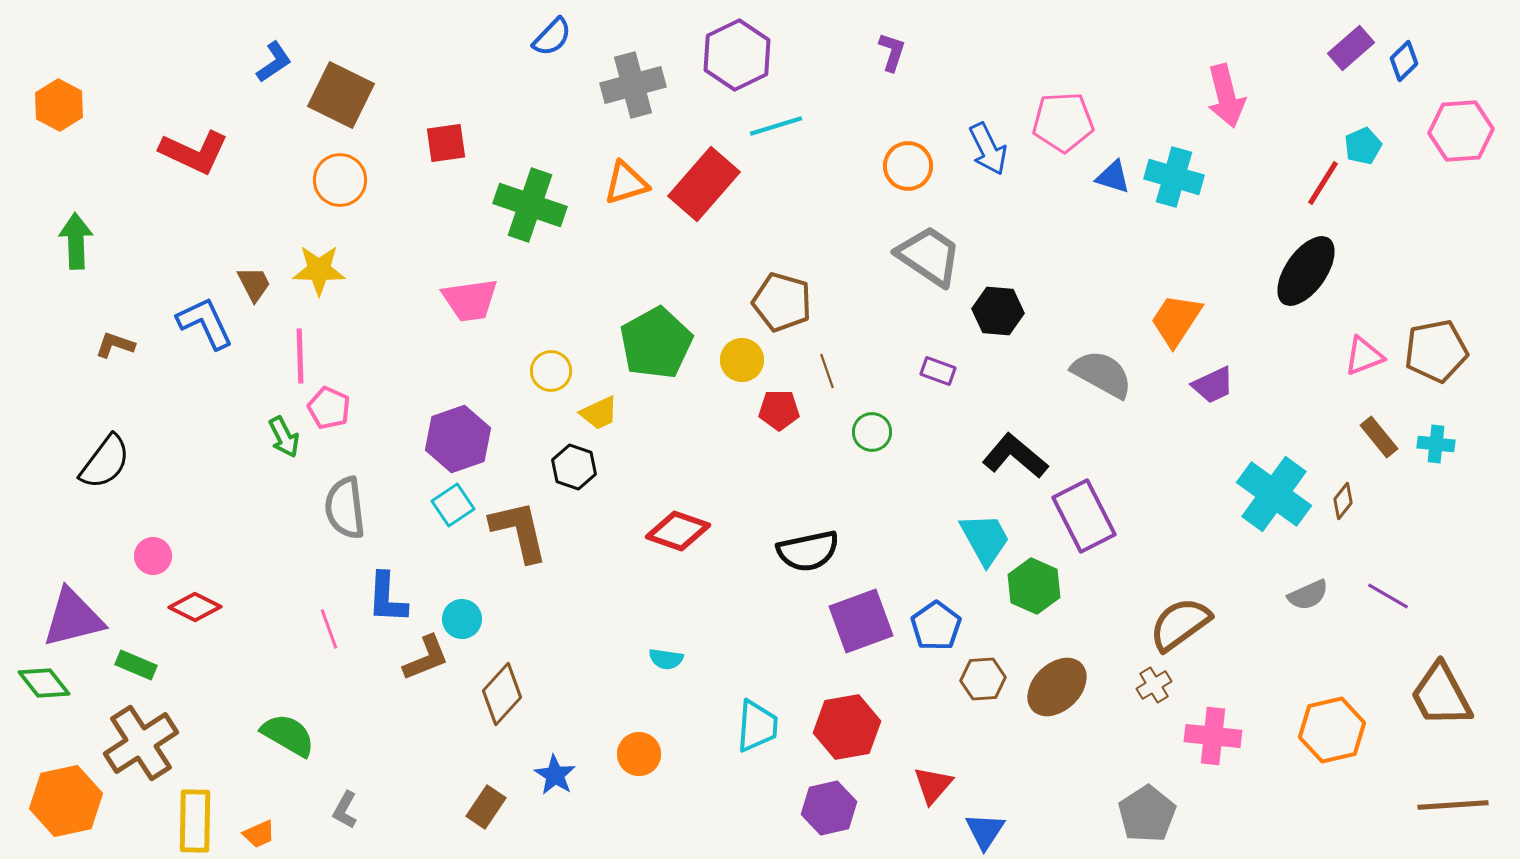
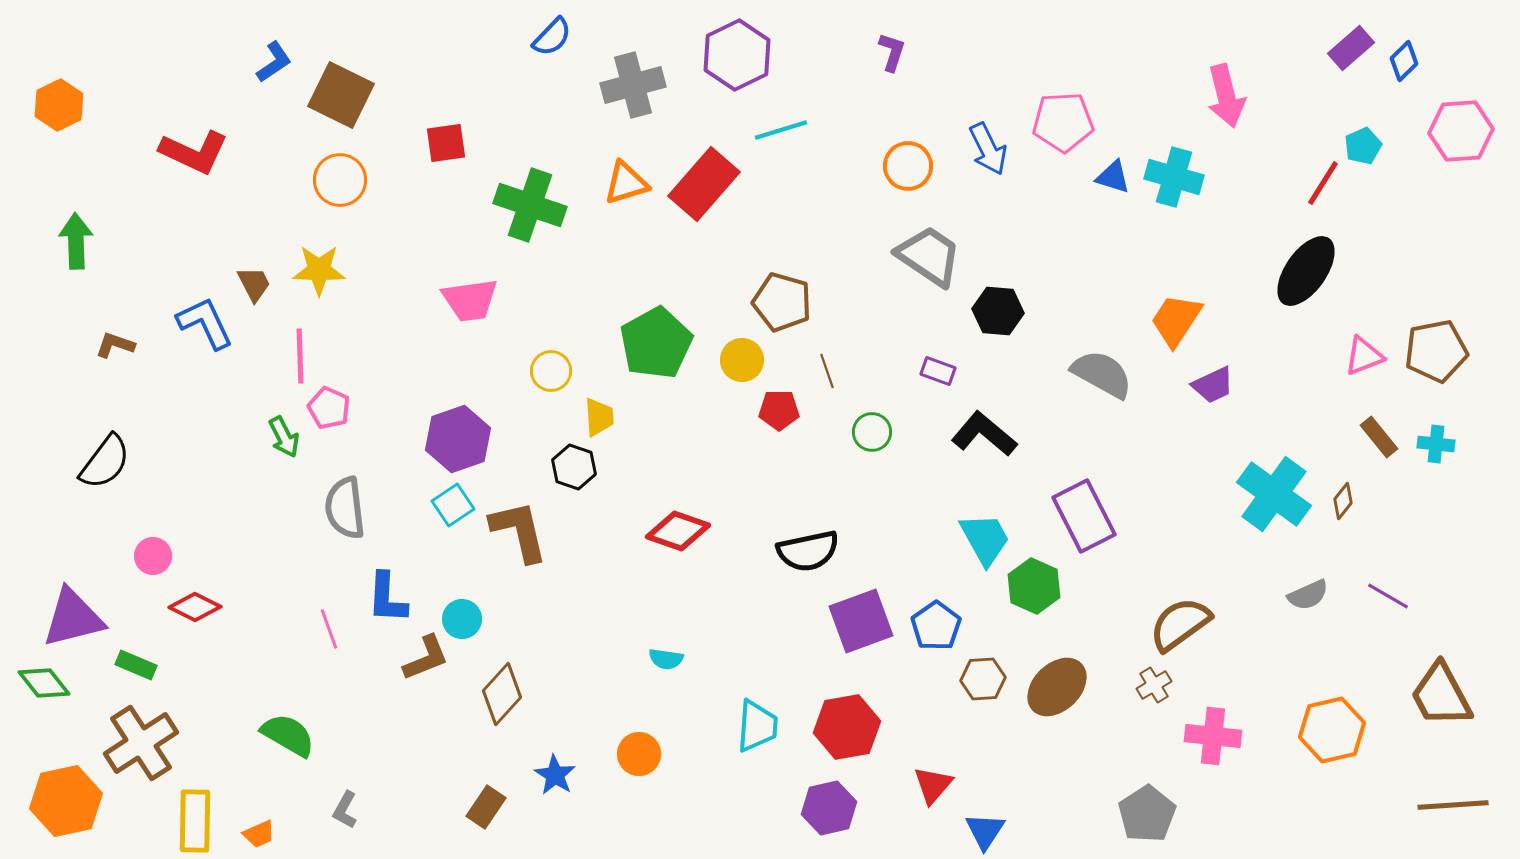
orange hexagon at (59, 105): rotated 6 degrees clockwise
cyan line at (776, 126): moved 5 px right, 4 px down
yellow trapezoid at (599, 413): moved 4 px down; rotated 69 degrees counterclockwise
black L-shape at (1015, 456): moved 31 px left, 22 px up
